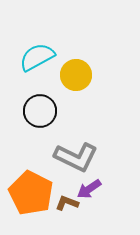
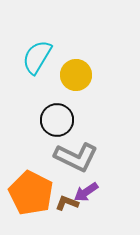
cyan semicircle: rotated 30 degrees counterclockwise
black circle: moved 17 px right, 9 px down
purple arrow: moved 3 px left, 3 px down
